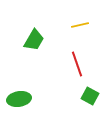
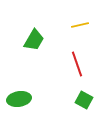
green square: moved 6 px left, 4 px down
